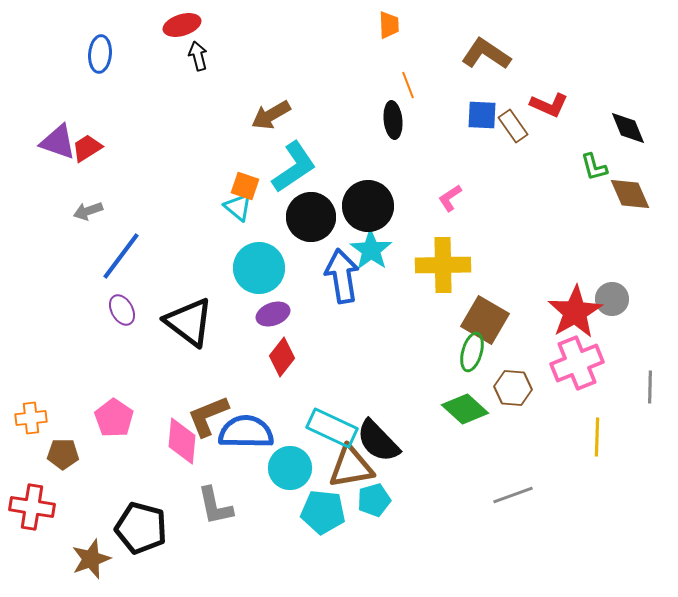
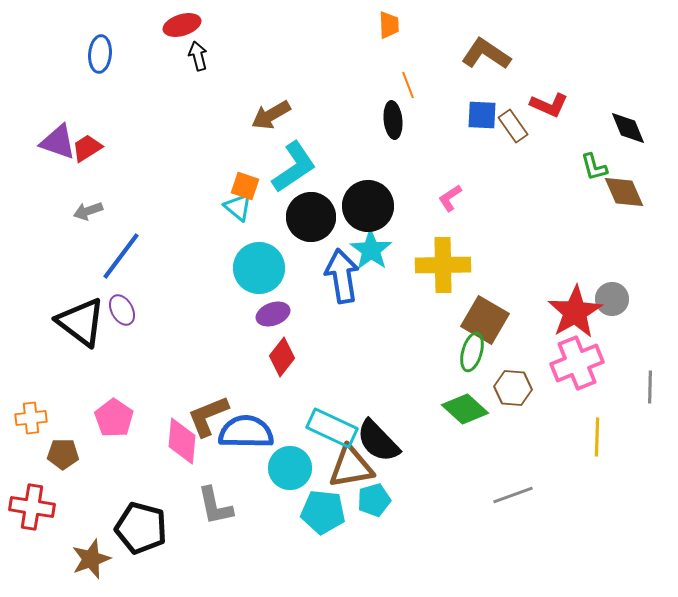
brown diamond at (630, 194): moved 6 px left, 2 px up
black triangle at (189, 322): moved 108 px left
